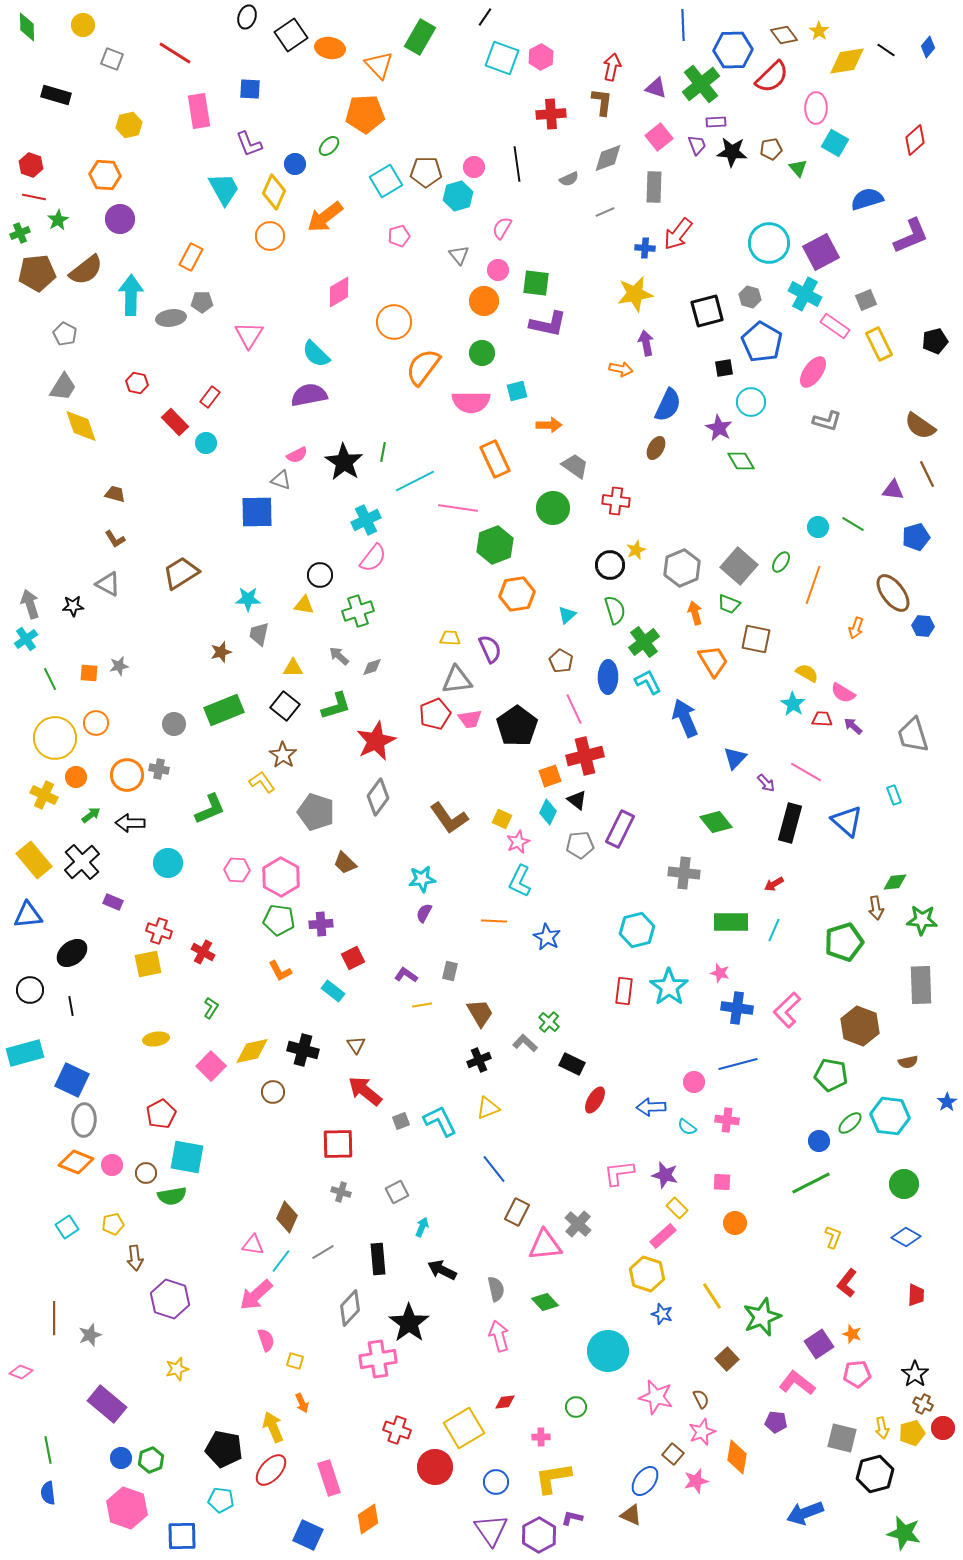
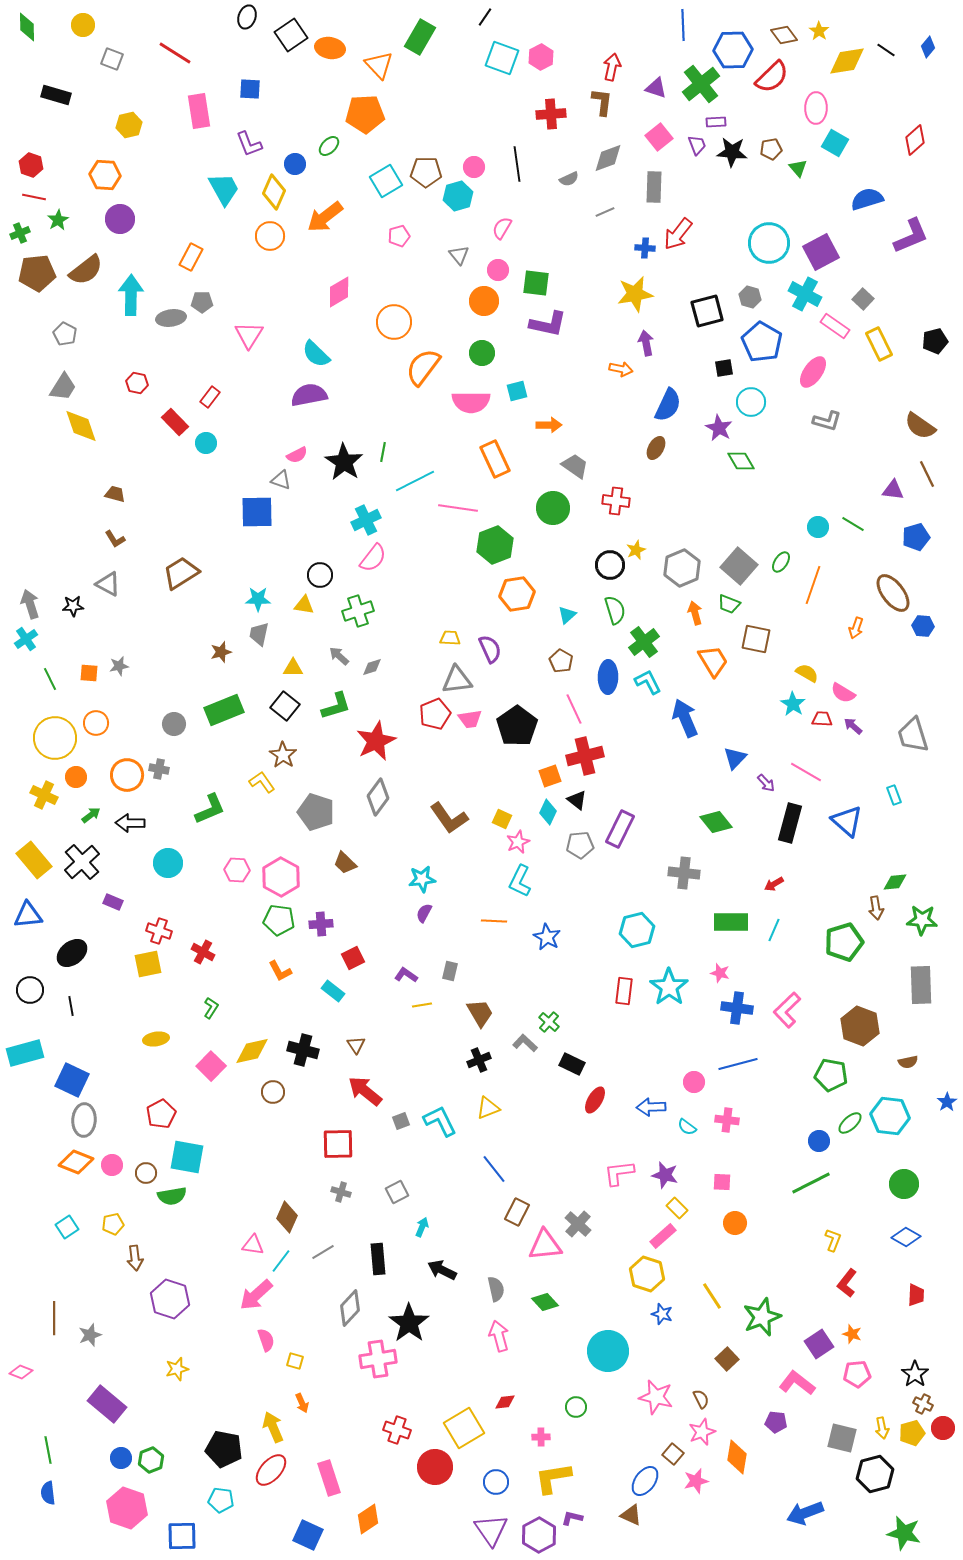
gray square at (866, 300): moved 3 px left, 1 px up; rotated 25 degrees counterclockwise
cyan star at (248, 599): moved 10 px right
yellow L-shape at (833, 1237): moved 3 px down
